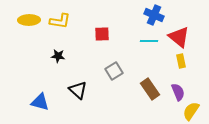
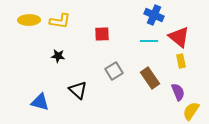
brown rectangle: moved 11 px up
